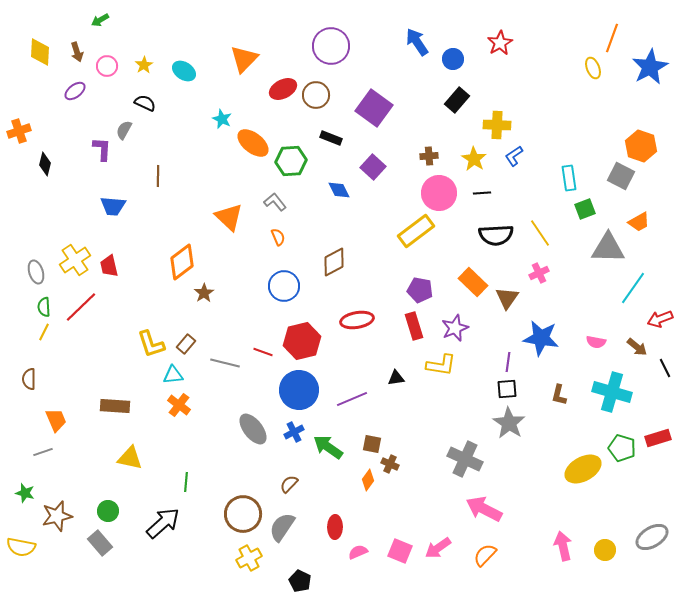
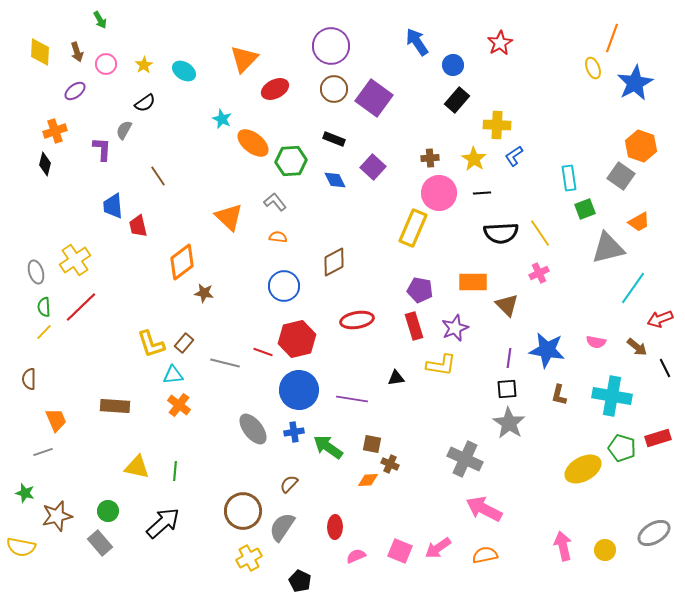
green arrow at (100, 20): rotated 90 degrees counterclockwise
blue circle at (453, 59): moved 6 px down
pink circle at (107, 66): moved 1 px left, 2 px up
blue star at (650, 67): moved 15 px left, 16 px down
red ellipse at (283, 89): moved 8 px left
brown circle at (316, 95): moved 18 px right, 6 px up
black semicircle at (145, 103): rotated 120 degrees clockwise
purple square at (374, 108): moved 10 px up
orange cross at (19, 131): moved 36 px right
black rectangle at (331, 138): moved 3 px right, 1 px down
brown cross at (429, 156): moved 1 px right, 2 px down
brown line at (158, 176): rotated 35 degrees counterclockwise
gray square at (621, 176): rotated 8 degrees clockwise
blue diamond at (339, 190): moved 4 px left, 10 px up
blue trapezoid at (113, 206): rotated 80 degrees clockwise
yellow rectangle at (416, 231): moved 3 px left, 3 px up; rotated 30 degrees counterclockwise
black semicircle at (496, 235): moved 5 px right, 2 px up
orange semicircle at (278, 237): rotated 60 degrees counterclockwise
gray triangle at (608, 248): rotated 15 degrees counterclockwise
red trapezoid at (109, 266): moved 29 px right, 40 px up
orange rectangle at (473, 282): rotated 44 degrees counterclockwise
brown star at (204, 293): rotated 30 degrees counterclockwise
brown triangle at (507, 298): moved 7 px down; rotated 20 degrees counterclockwise
yellow line at (44, 332): rotated 18 degrees clockwise
blue star at (541, 338): moved 6 px right, 12 px down
red hexagon at (302, 341): moved 5 px left, 2 px up
brown rectangle at (186, 344): moved 2 px left, 1 px up
purple line at (508, 362): moved 1 px right, 4 px up
cyan cross at (612, 392): moved 4 px down; rotated 6 degrees counterclockwise
purple line at (352, 399): rotated 32 degrees clockwise
blue cross at (294, 432): rotated 18 degrees clockwise
yellow triangle at (130, 458): moved 7 px right, 9 px down
orange diamond at (368, 480): rotated 50 degrees clockwise
green line at (186, 482): moved 11 px left, 11 px up
brown circle at (243, 514): moved 3 px up
gray ellipse at (652, 537): moved 2 px right, 4 px up
pink semicircle at (358, 552): moved 2 px left, 4 px down
orange semicircle at (485, 555): rotated 35 degrees clockwise
